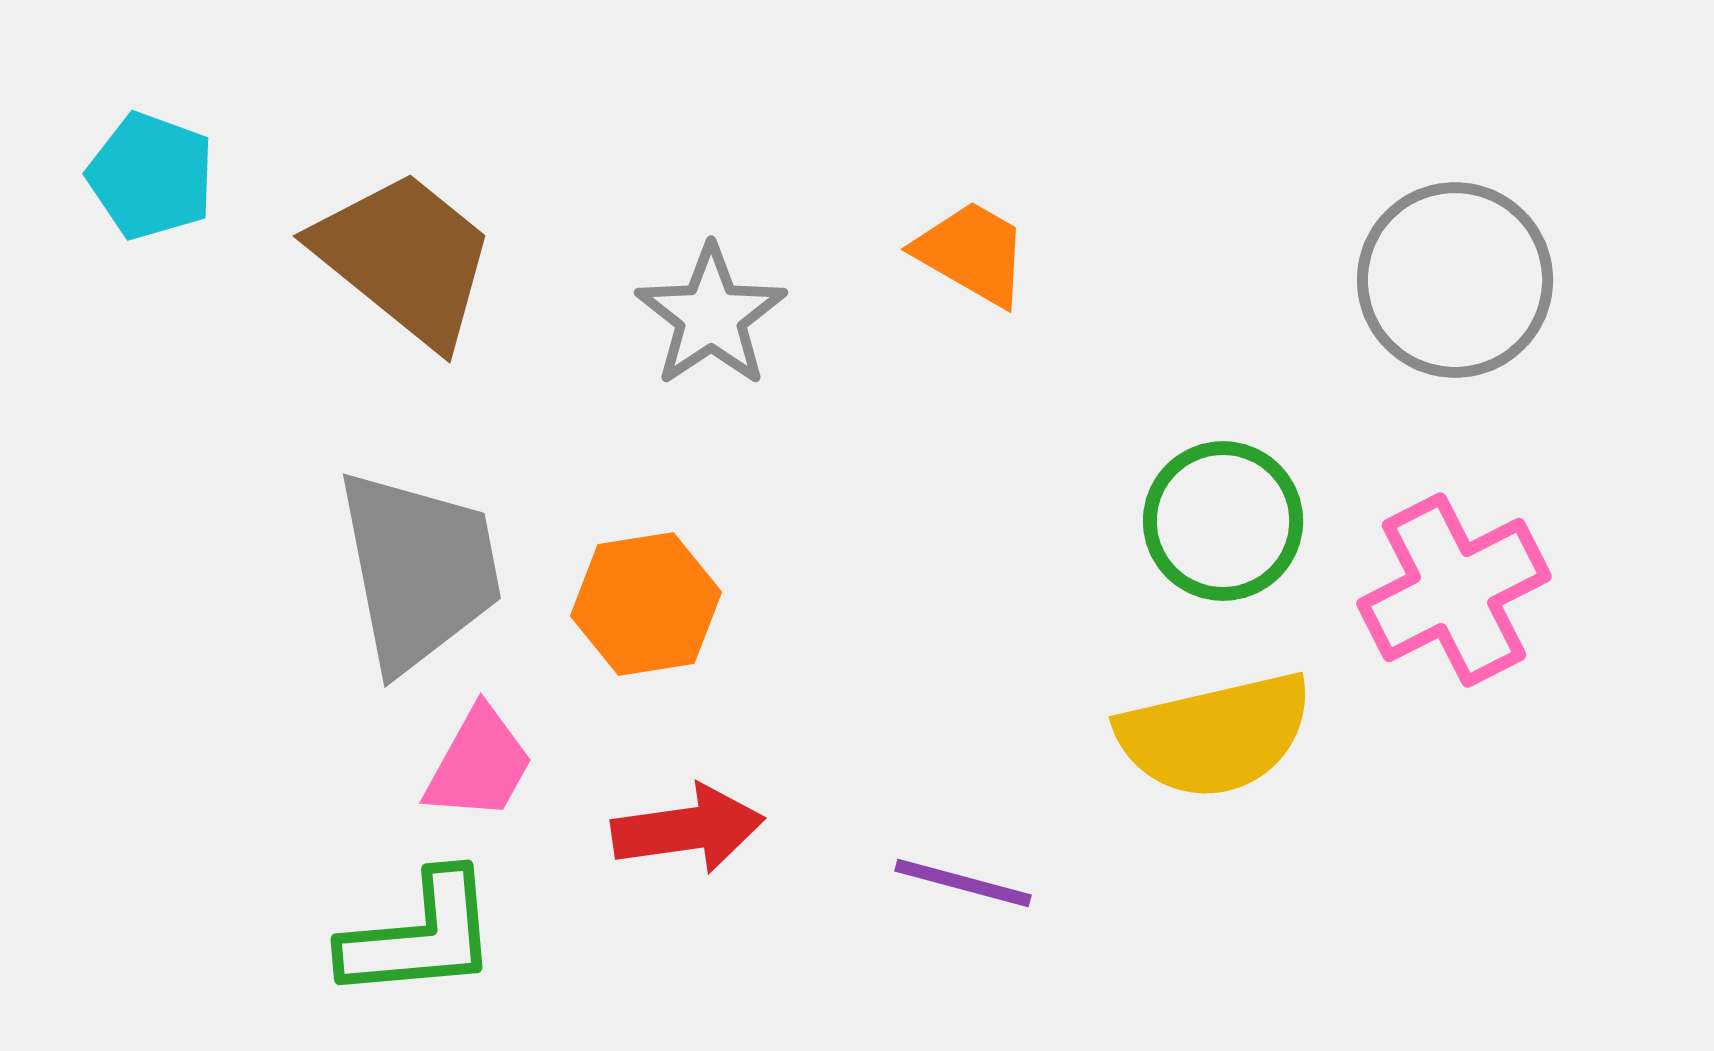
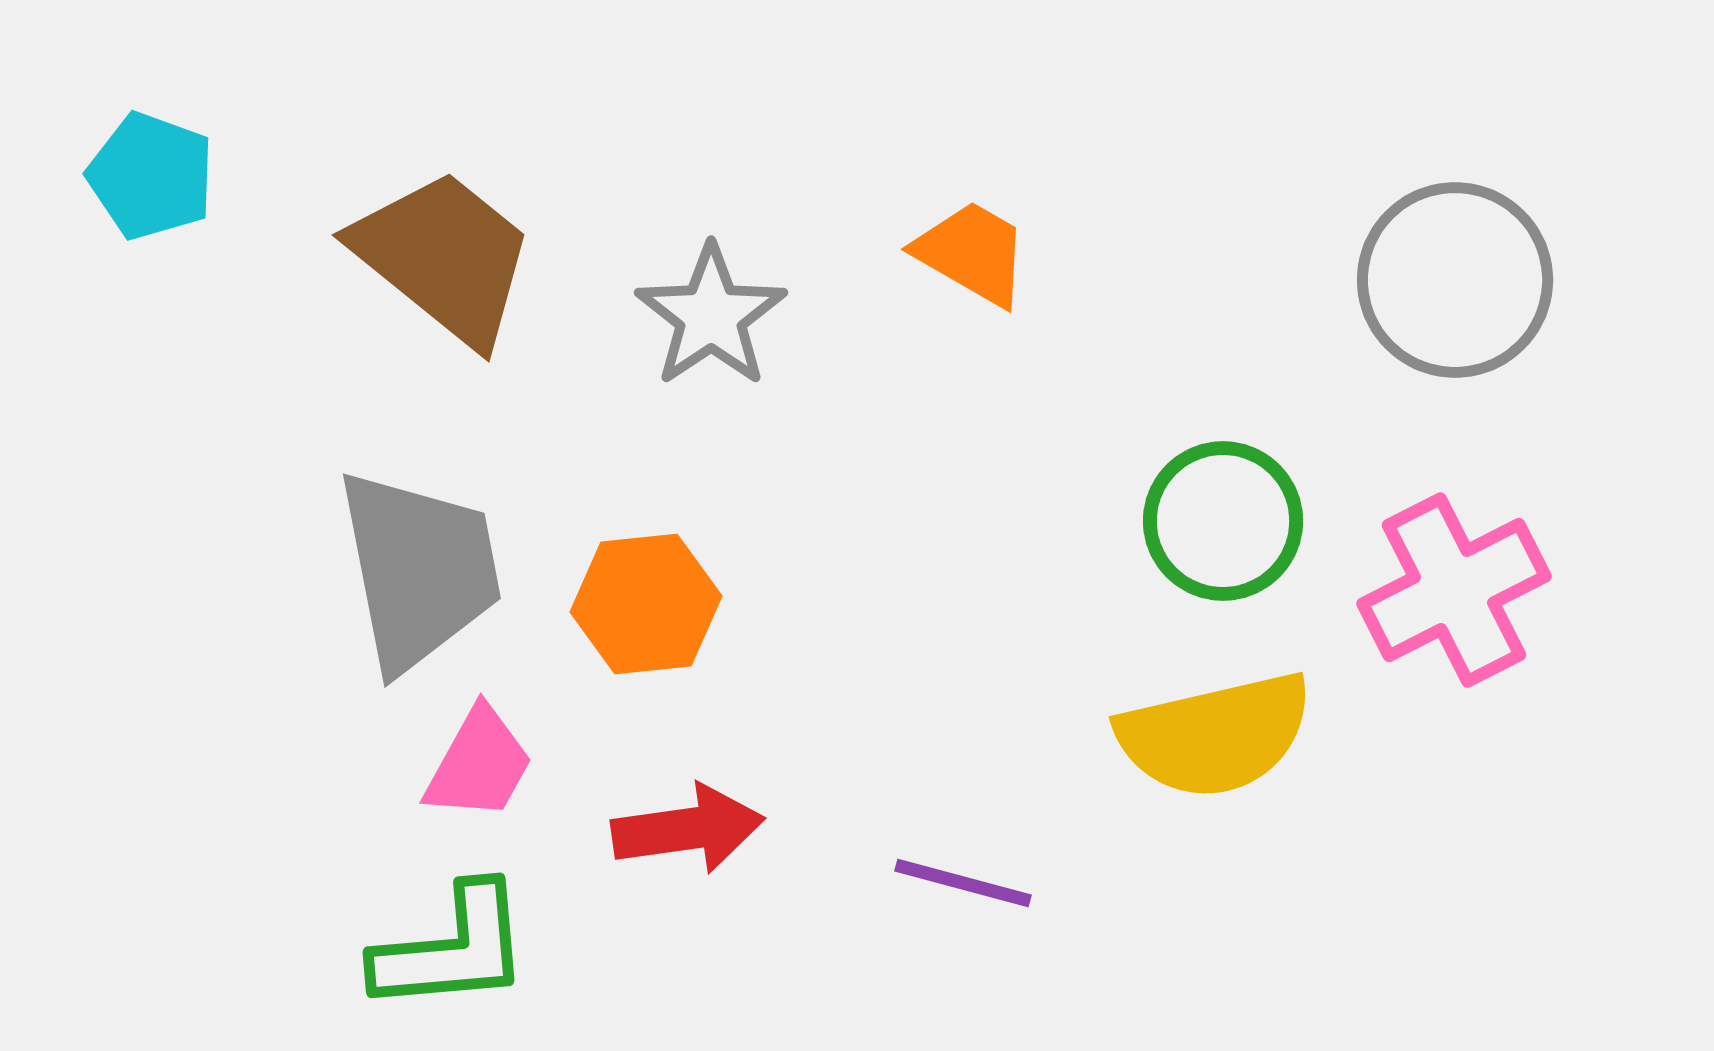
brown trapezoid: moved 39 px right, 1 px up
orange hexagon: rotated 3 degrees clockwise
green L-shape: moved 32 px right, 13 px down
